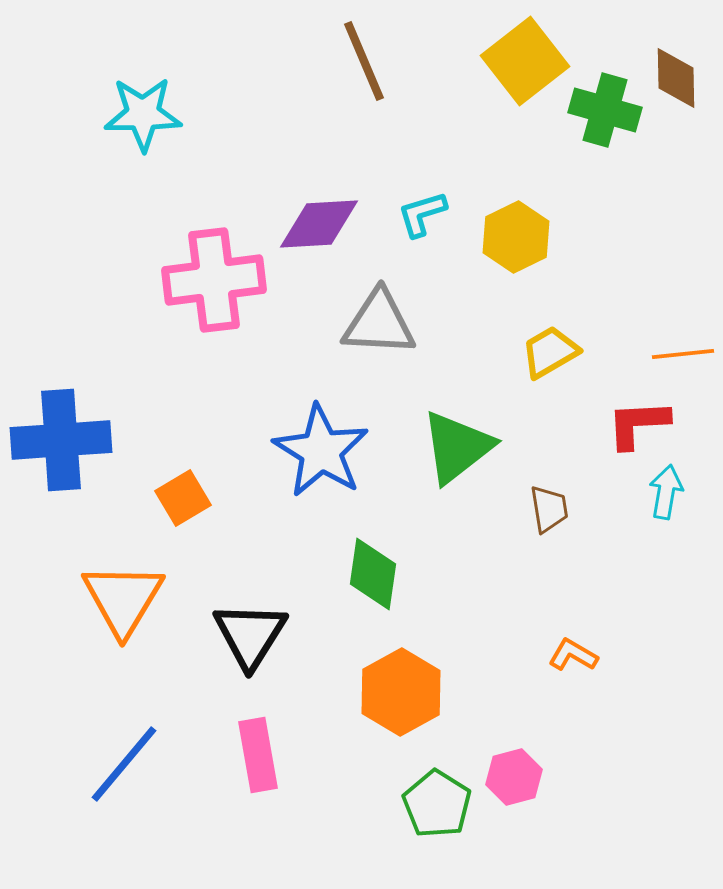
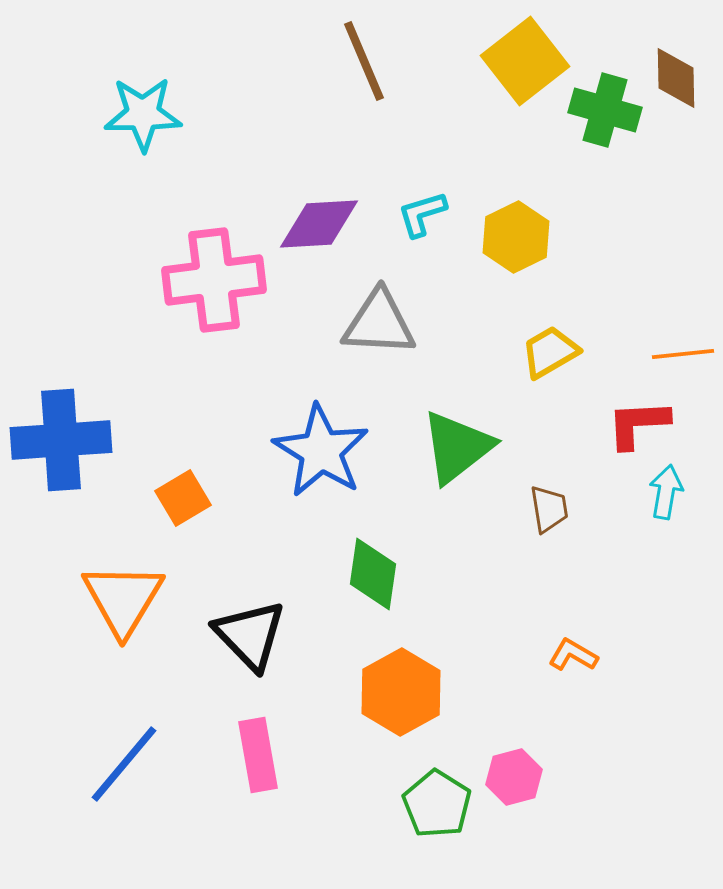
black triangle: rotated 16 degrees counterclockwise
